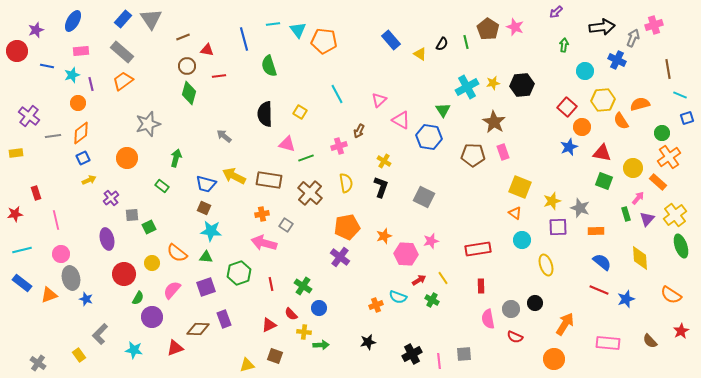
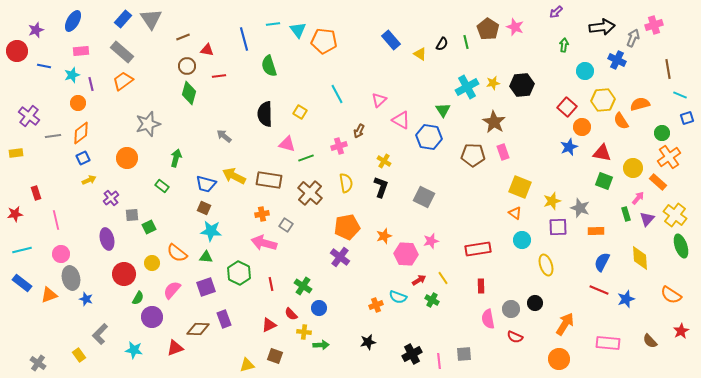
blue line at (47, 66): moved 3 px left
yellow cross at (675, 215): rotated 15 degrees counterclockwise
blue semicircle at (602, 262): rotated 102 degrees counterclockwise
green hexagon at (239, 273): rotated 15 degrees counterclockwise
orange circle at (554, 359): moved 5 px right
